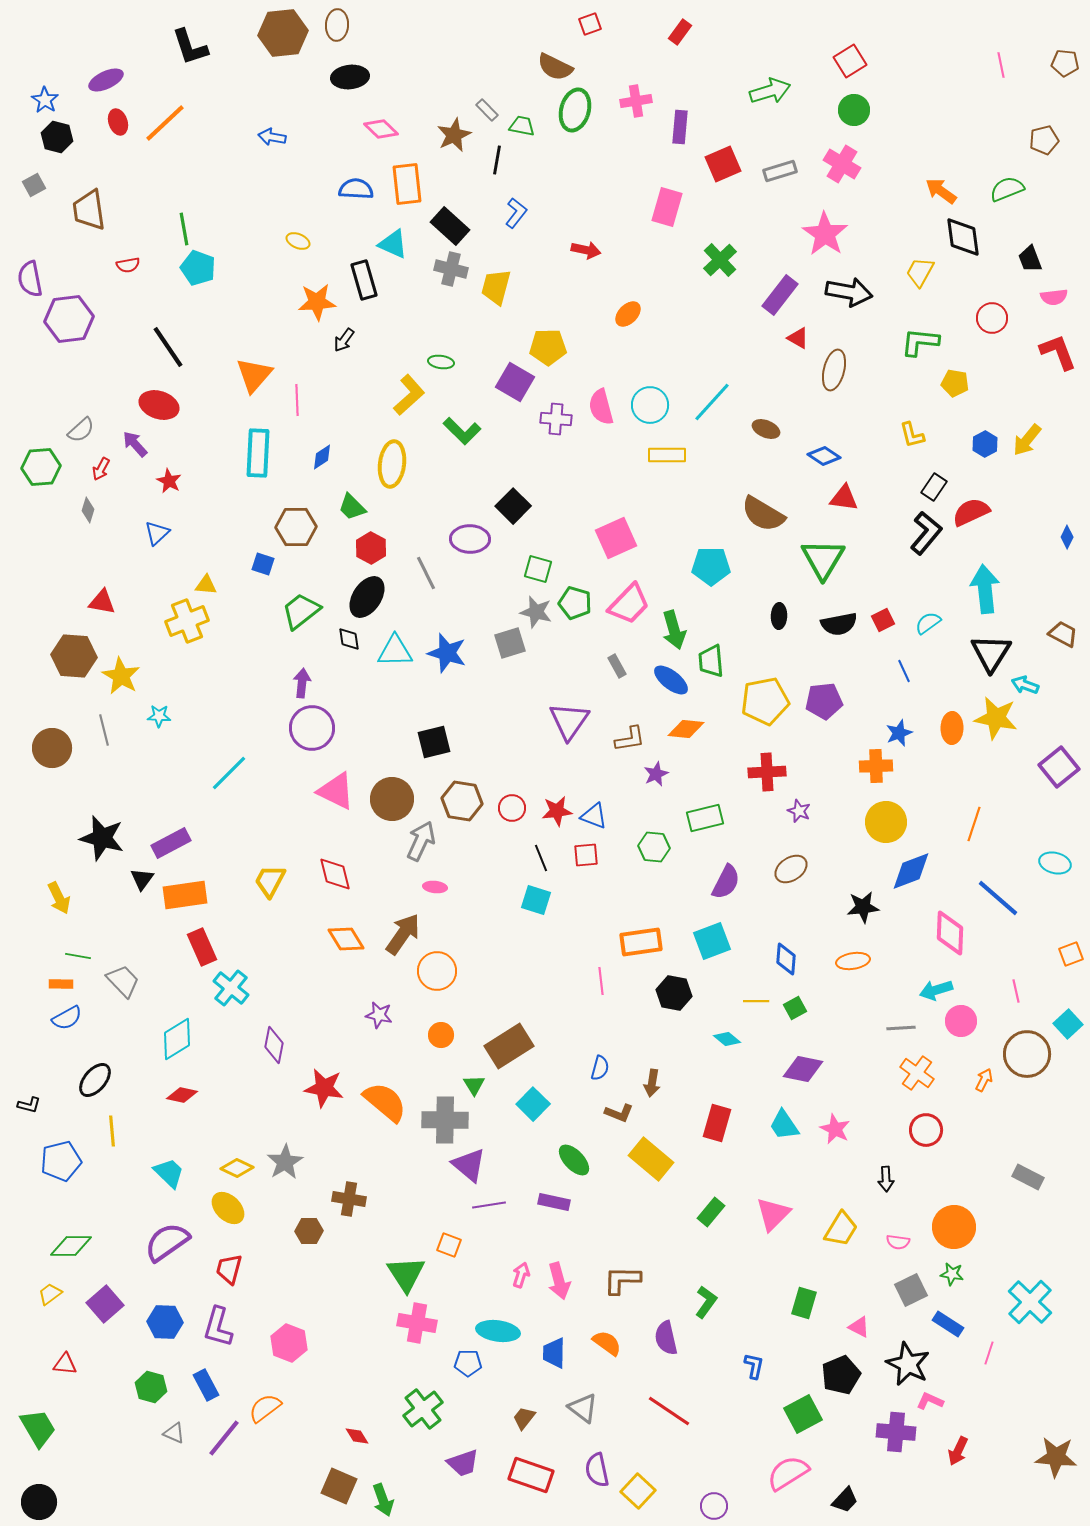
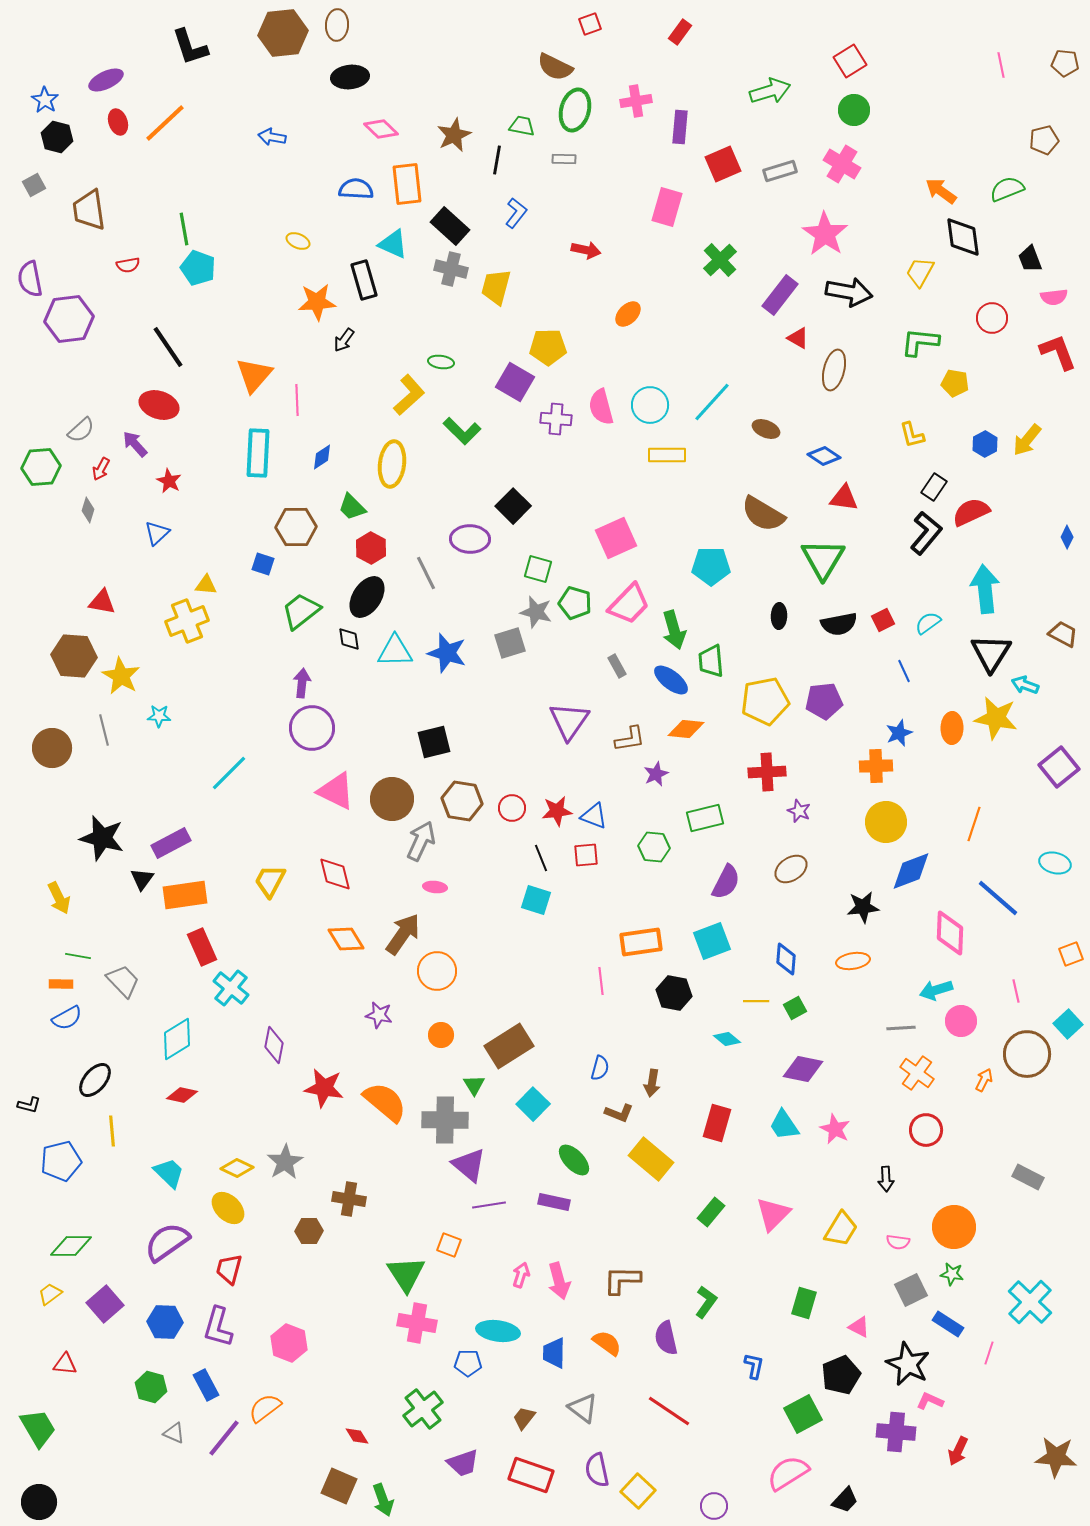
gray rectangle at (487, 110): moved 77 px right, 49 px down; rotated 45 degrees counterclockwise
